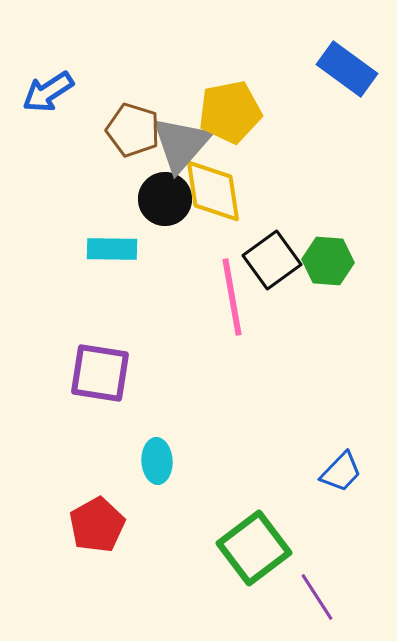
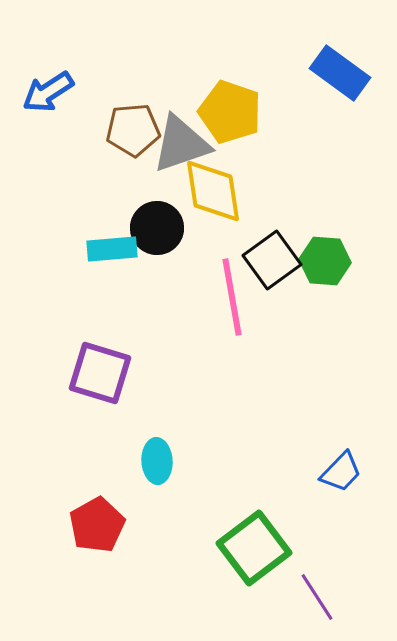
blue rectangle: moved 7 px left, 4 px down
yellow pentagon: rotated 30 degrees clockwise
brown pentagon: rotated 22 degrees counterclockwise
gray triangle: rotated 30 degrees clockwise
black circle: moved 8 px left, 29 px down
cyan rectangle: rotated 6 degrees counterclockwise
green hexagon: moved 3 px left
purple square: rotated 8 degrees clockwise
